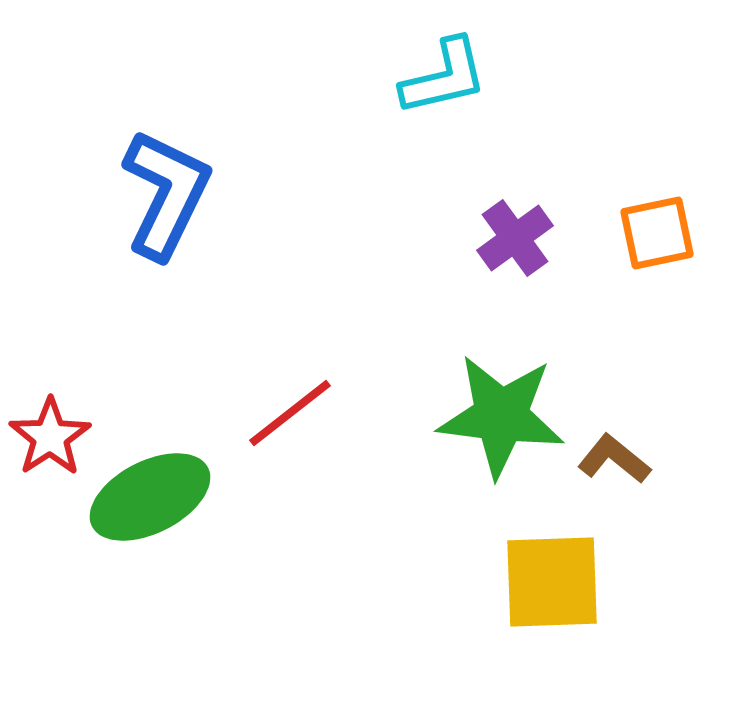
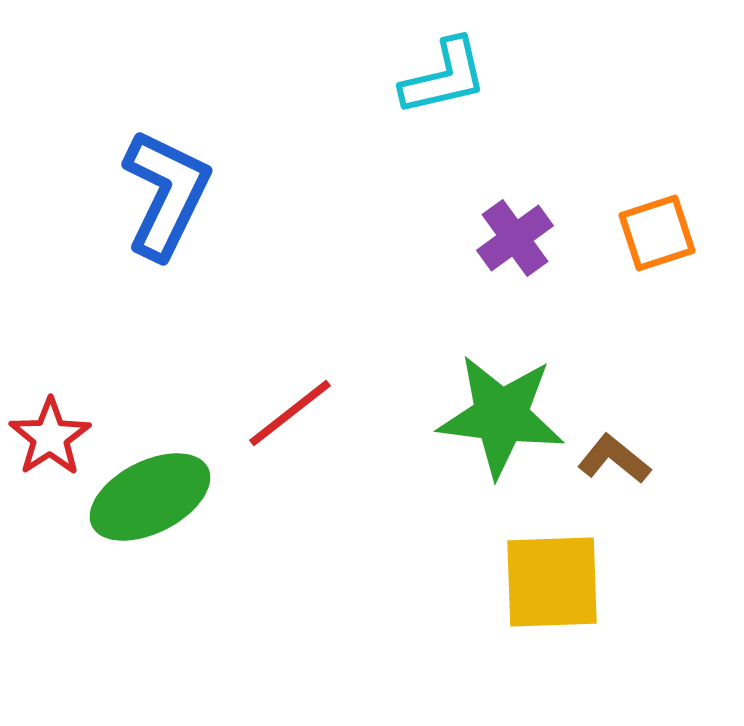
orange square: rotated 6 degrees counterclockwise
